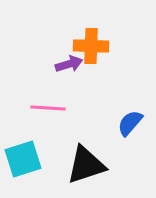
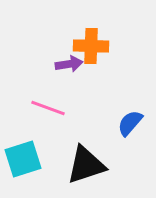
purple arrow: rotated 8 degrees clockwise
pink line: rotated 16 degrees clockwise
